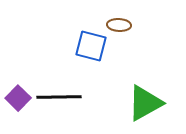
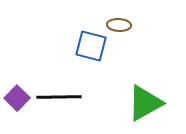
purple square: moved 1 px left
